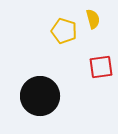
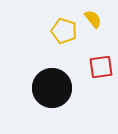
yellow semicircle: rotated 24 degrees counterclockwise
black circle: moved 12 px right, 8 px up
